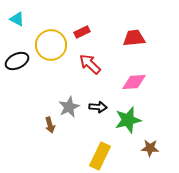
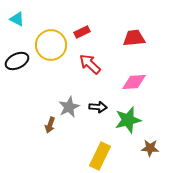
brown arrow: rotated 35 degrees clockwise
